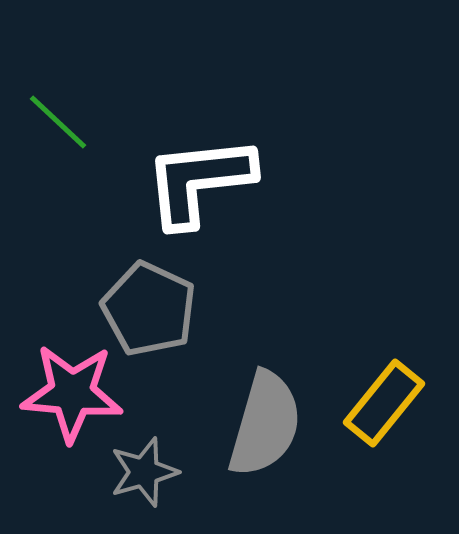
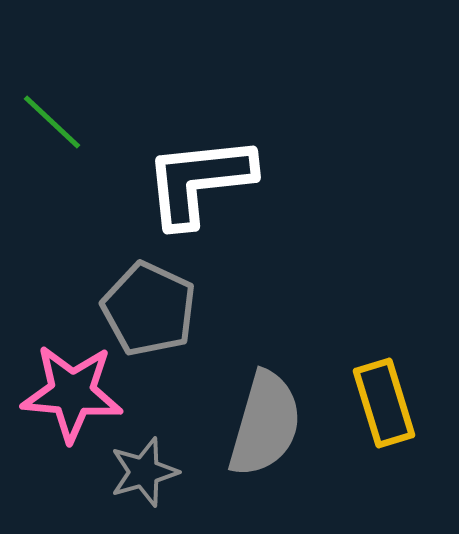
green line: moved 6 px left
yellow rectangle: rotated 56 degrees counterclockwise
